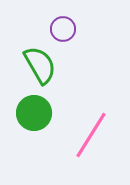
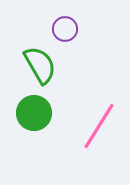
purple circle: moved 2 px right
pink line: moved 8 px right, 9 px up
